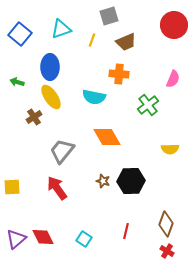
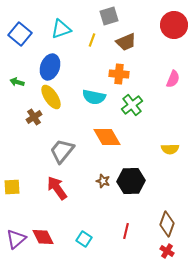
blue ellipse: rotated 20 degrees clockwise
green cross: moved 16 px left
brown diamond: moved 1 px right
